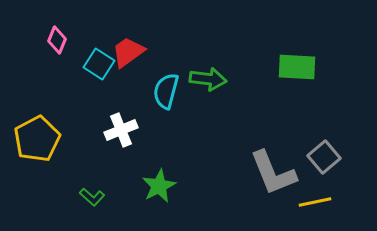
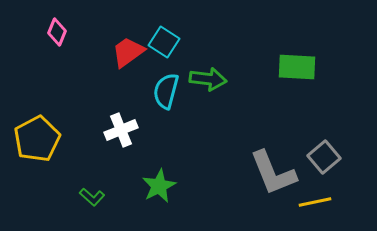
pink diamond: moved 8 px up
cyan square: moved 65 px right, 22 px up
